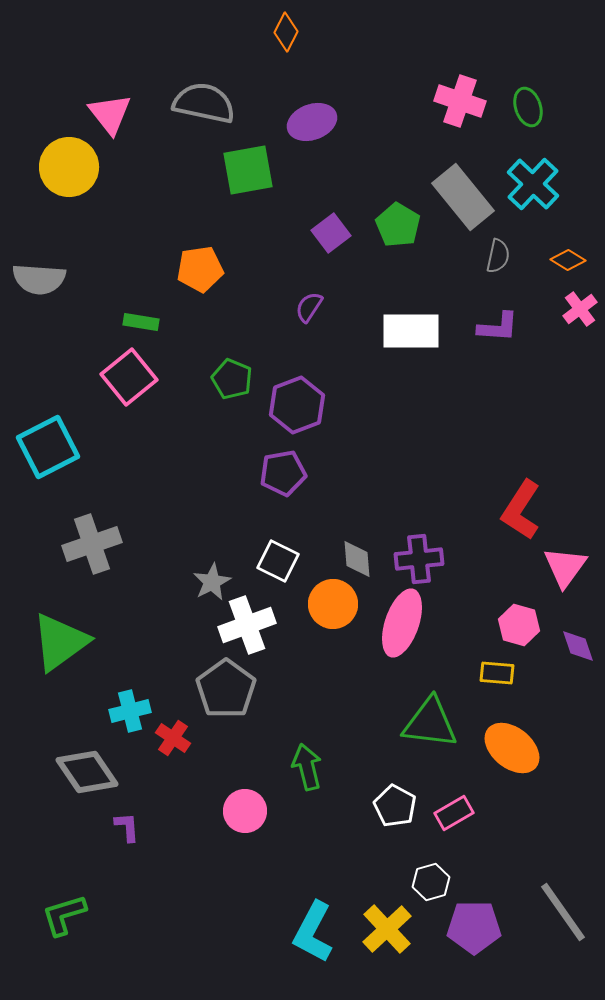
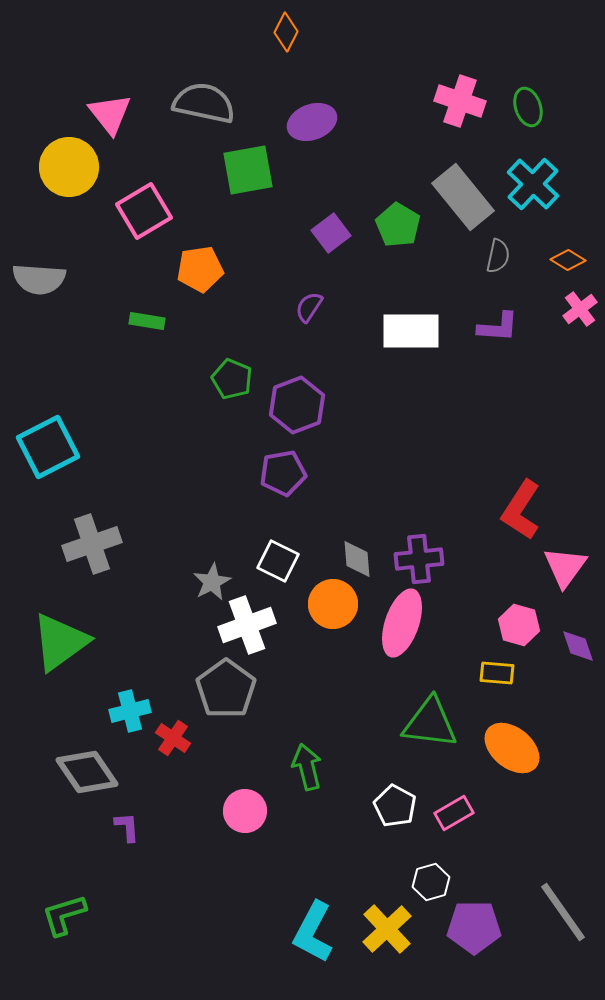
green rectangle at (141, 322): moved 6 px right, 1 px up
pink square at (129, 377): moved 15 px right, 166 px up; rotated 8 degrees clockwise
